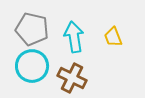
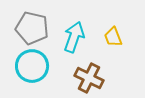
gray pentagon: moved 1 px up
cyan arrow: rotated 28 degrees clockwise
brown cross: moved 17 px right
